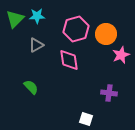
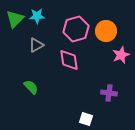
orange circle: moved 3 px up
